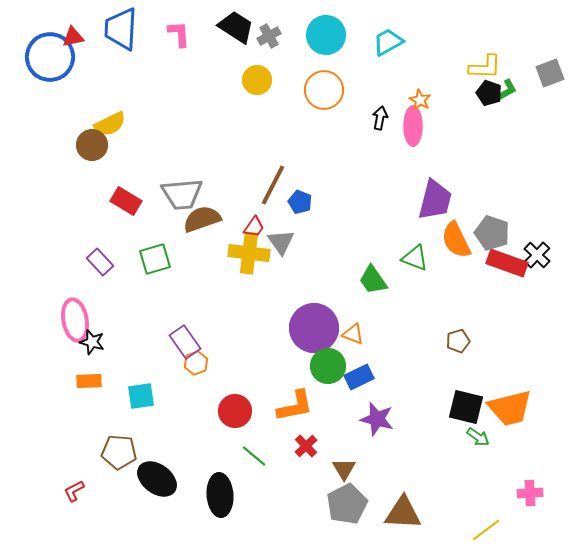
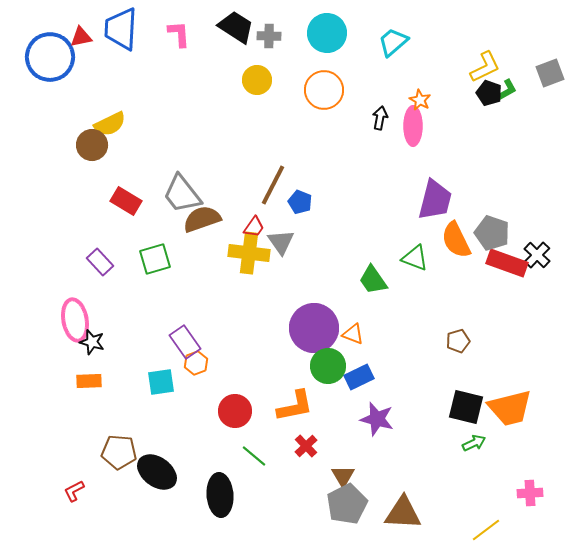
cyan circle at (326, 35): moved 1 px right, 2 px up
gray cross at (269, 36): rotated 30 degrees clockwise
red triangle at (73, 37): moved 8 px right
cyan trapezoid at (388, 42): moved 5 px right; rotated 12 degrees counterclockwise
yellow L-shape at (485, 67): rotated 28 degrees counterclockwise
gray trapezoid at (182, 194): rotated 57 degrees clockwise
cyan square at (141, 396): moved 20 px right, 14 px up
green arrow at (478, 437): moved 4 px left, 6 px down; rotated 60 degrees counterclockwise
brown triangle at (344, 469): moved 1 px left, 7 px down
black ellipse at (157, 479): moved 7 px up
